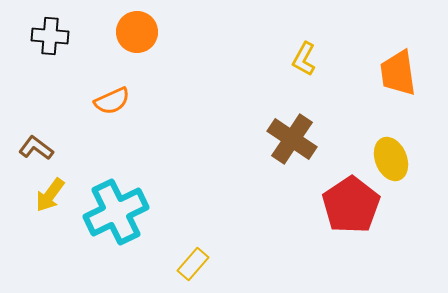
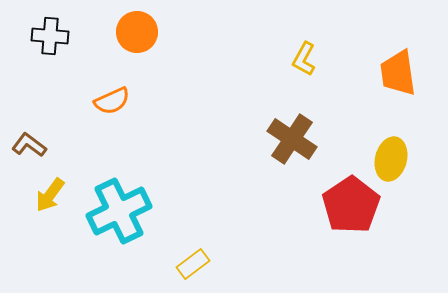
brown L-shape: moved 7 px left, 3 px up
yellow ellipse: rotated 36 degrees clockwise
cyan cross: moved 3 px right, 1 px up
yellow rectangle: rotated 12 degrees clockwise
